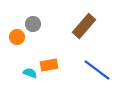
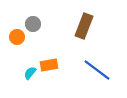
brown rectangle: rotated 20 degrees counterclockwise
cyan semicircle: rotated 72 degrees counterclockwise
